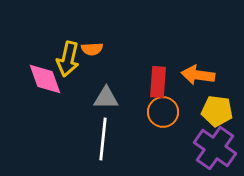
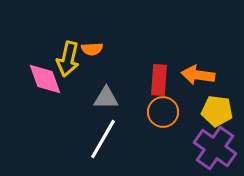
red rectangle: moved 1 px right, 2 px up
white line: rotated 24 degrees clockwise
